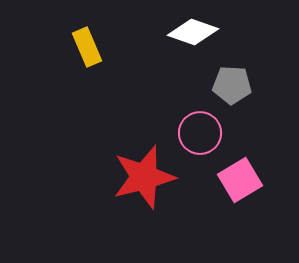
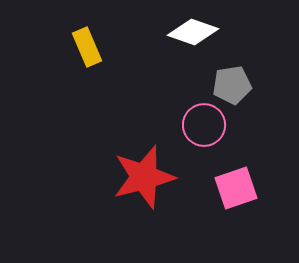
gray pentagon: rotated 12 degrees counterclockwise
pink circle: moved 4 px right, 8 px up
pink square: moved 4 px left, 8 px down; rotated 12 degrees clockwise
